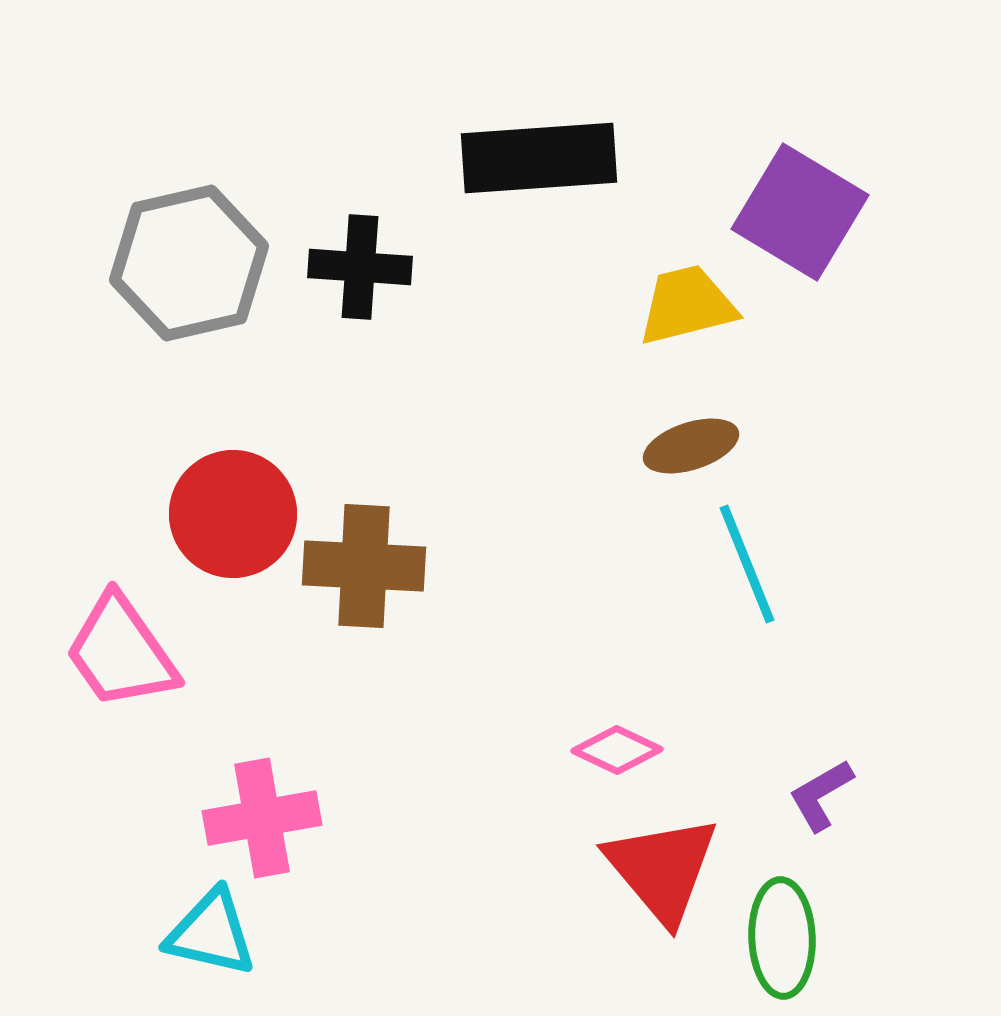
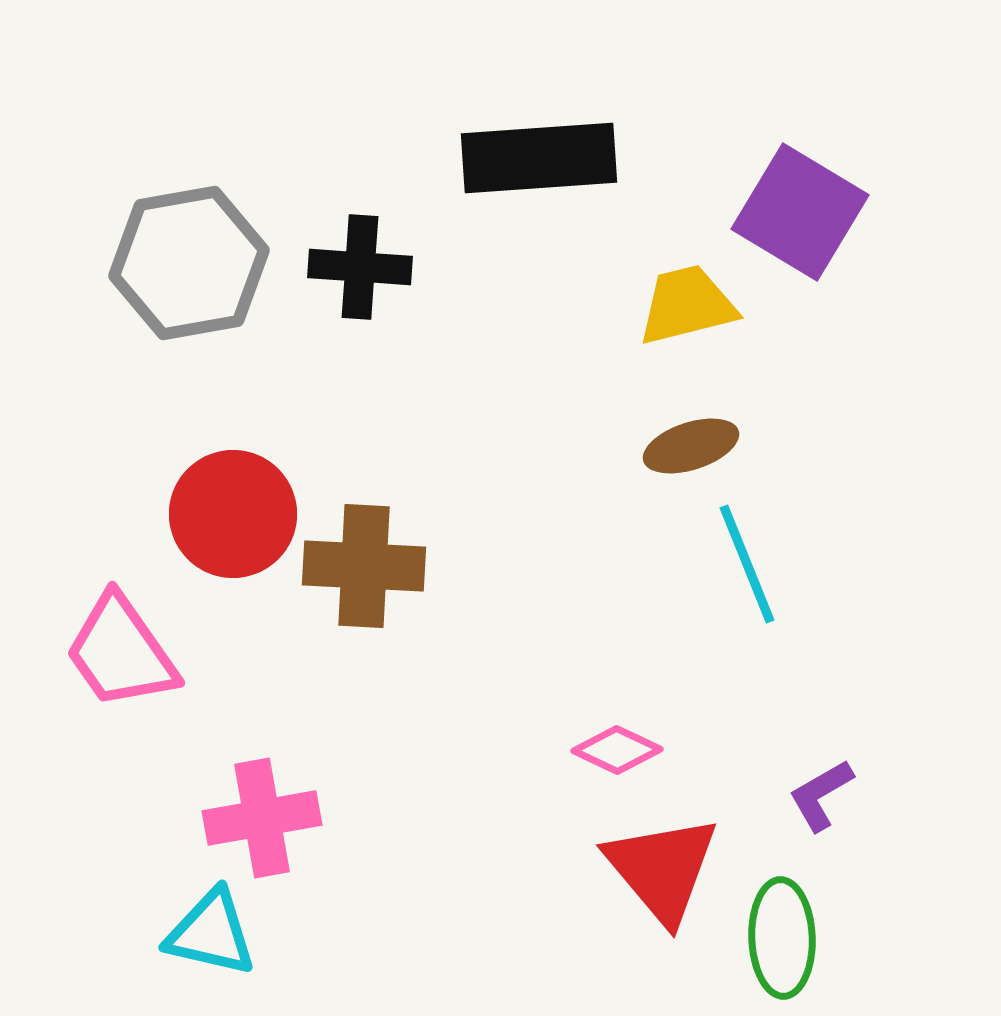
gray hexagon: rotated 3 degrees clockwise
